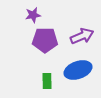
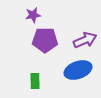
purple arrow: moved 3 px right, 4 px down
green rectangle: moved 12 px left
